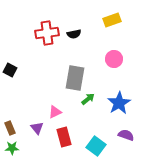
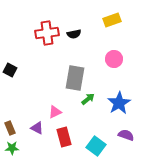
purple triangle: rotated 24 degrees counterclockwise
